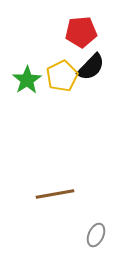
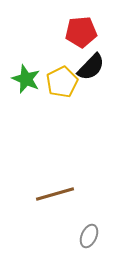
yellow pentagon: moved 6 px down
green star: moved 1 px left, 1 px up; rotated 16 degrees counterclockwise
brown line: rotated 6 degrees counterclockwise
gray ellipse: moved 7 px left, 1 px down
